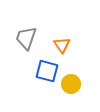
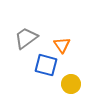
gray trapezoid: rotated 35 degrees clockwise
blue square: moved 1 px left, 6 px up
